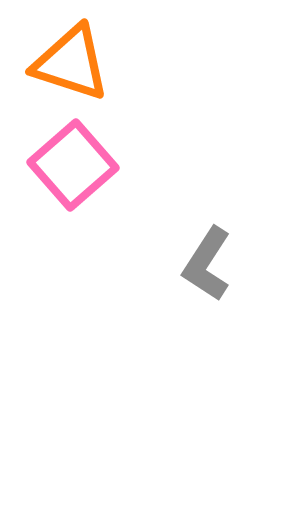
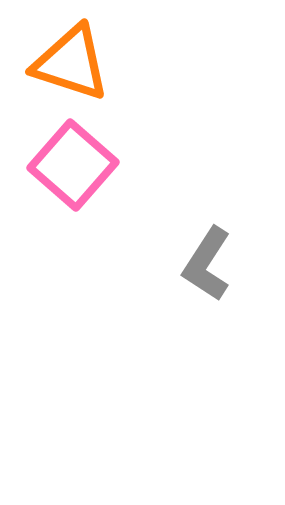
pink square: rotated 8 degrees counterclockwise
